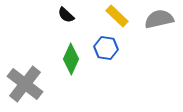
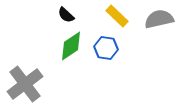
green diamond: moved 13 px up; rotated 32 degrees clockwise
gray cross: rotated 15 degrees clockwise
